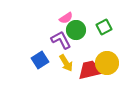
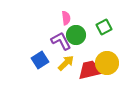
pink semicircle: rotated 64 degrees counterclockwise
green circle: moved 5 px down
purple L-shape: moved 1 px down
yellow arrow: rotated 102 degrees counterclockwise
